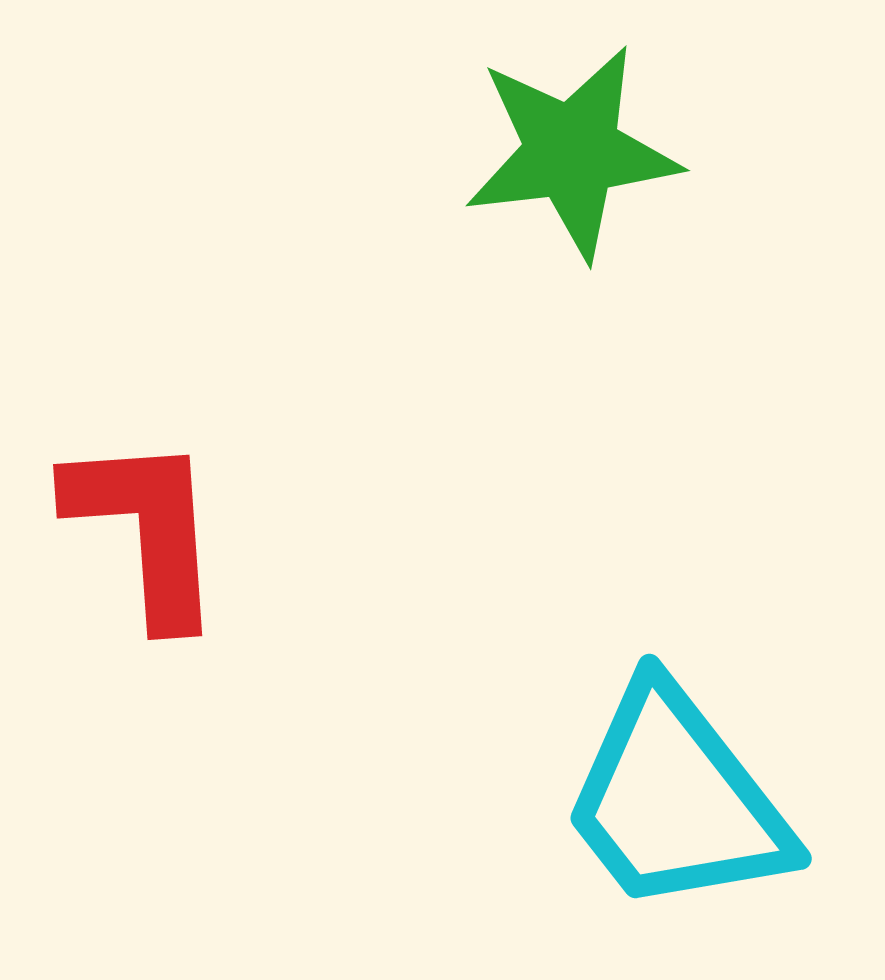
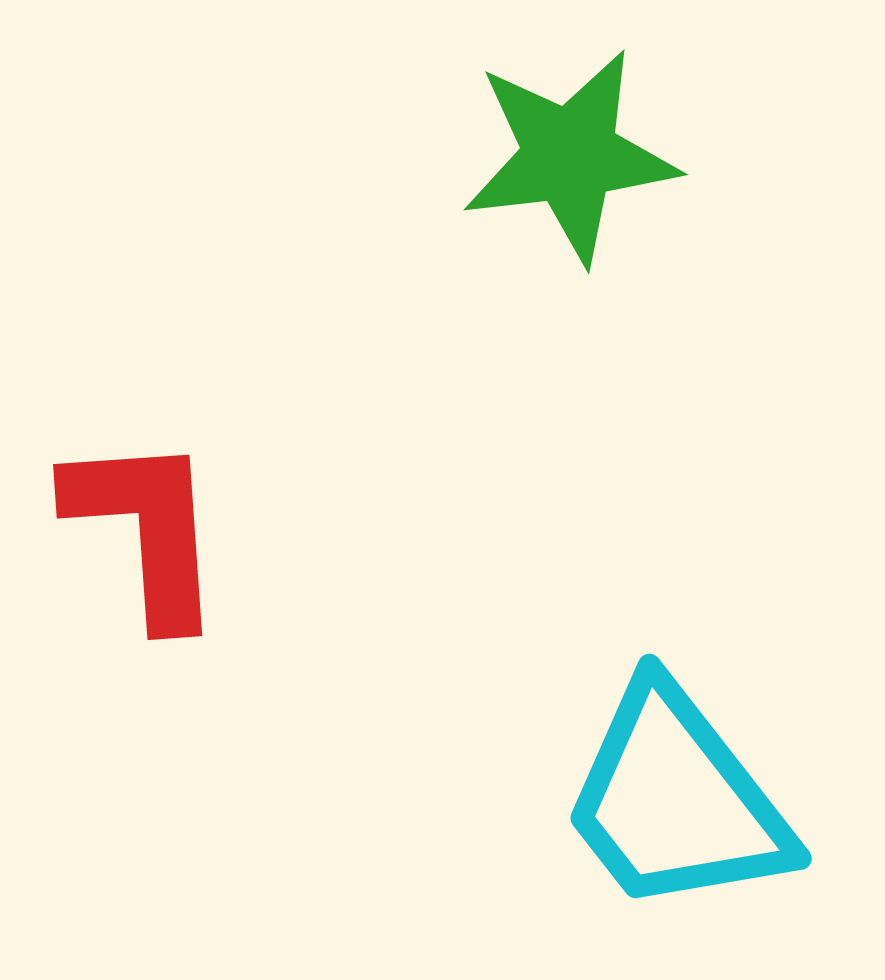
green star: moved 2 px left, 4 px down
